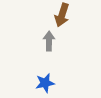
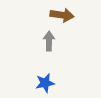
brown arrow: rotated 100 degrees counterclockwise
